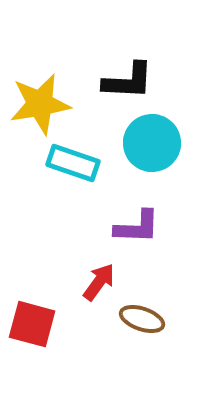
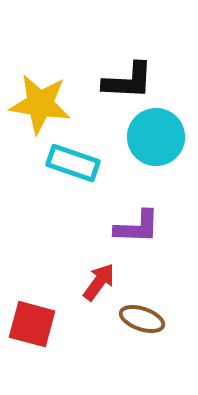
yellow star: rotated 18 degrees clockwise
cyan circle: moved 4 px right, 6 px up
